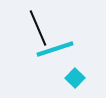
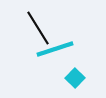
black line: rotated 9 degrees counterclockwise
